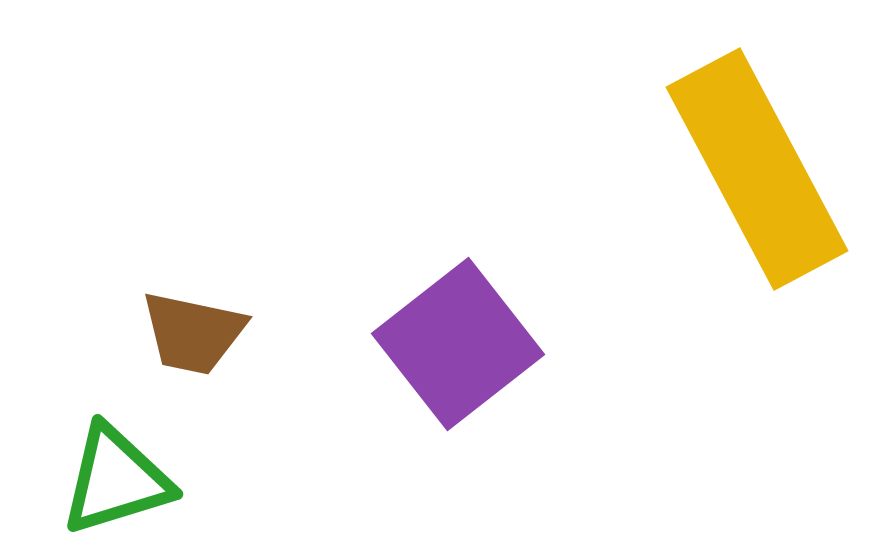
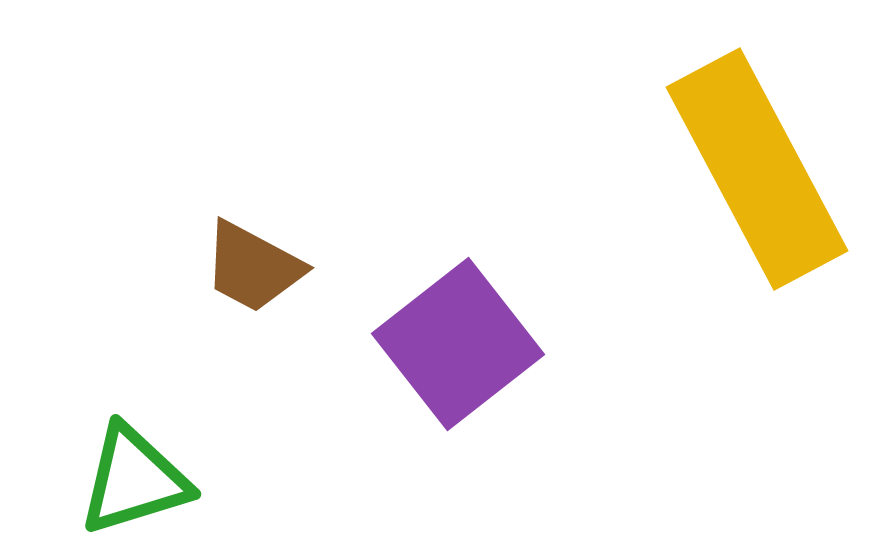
brown trapezoid: moved 60 px right, 66 px up; rotated 16 degrees clockwise
green triangle: moved 18 px right
